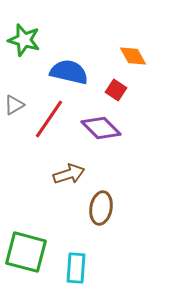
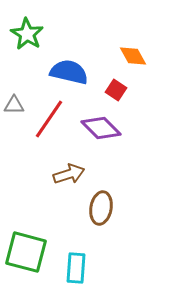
green star: moved 3 px right, 6 px up; rotated 16 degrees clockwise
gray triangle: rotated 30 degrees clockwise
